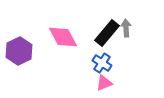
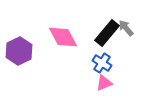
gray arrow: rotated 36 degrees counterclockwise
